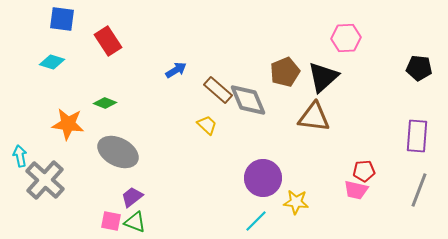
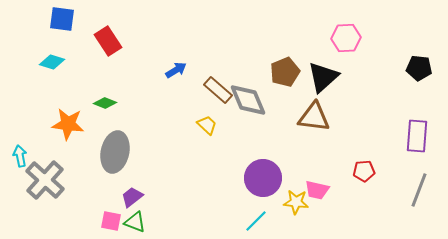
gray ellipse: moved 3 px left; rotated 75 degrees clockwise
pink trapezoid: moved 39 px left
